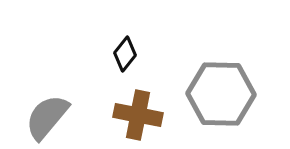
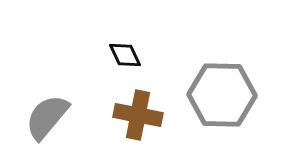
black diamond: moved 1 px down; rotated 64 degrees counterclockwise
gray hexagon: moved 1 px right, 1 px down
